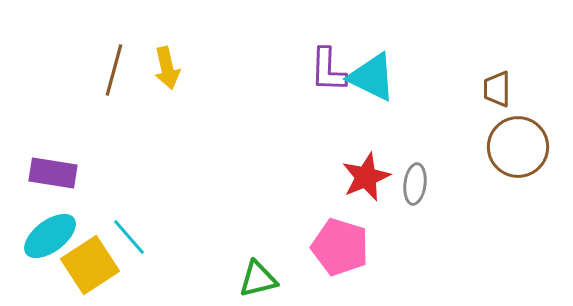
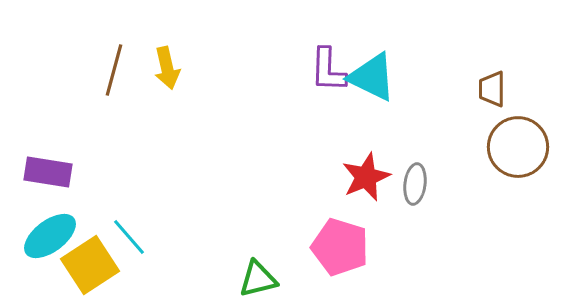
brown trapezoid: moved 5 px left
purple rectangle: moved 5 px left, 1 px up
